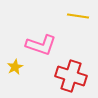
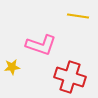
yellow star: moved 3 px left; rotated 21 degrees clockwise
red cross: moved 1 px left, 1 px down
